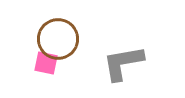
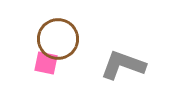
gray L-shape: moved 2 px down; rotated 30 degrees clockwise
